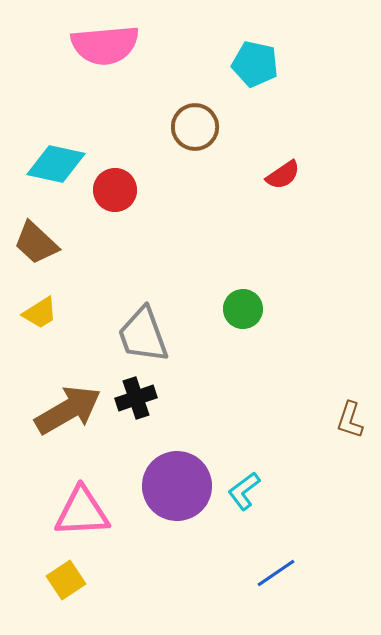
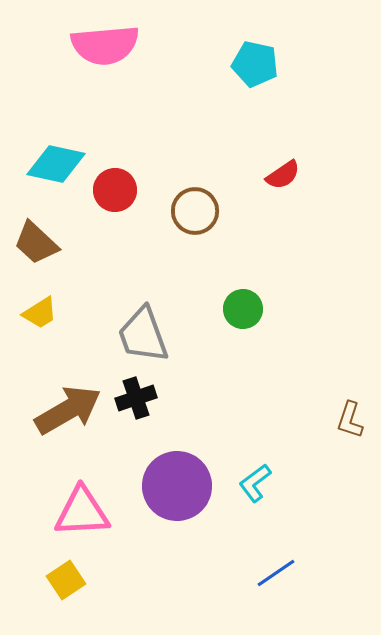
brown circle: moved 84 px down
cyan L-shape: moved 11 px right, 8 px up
